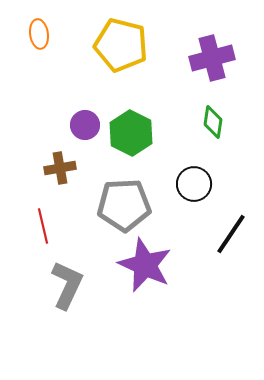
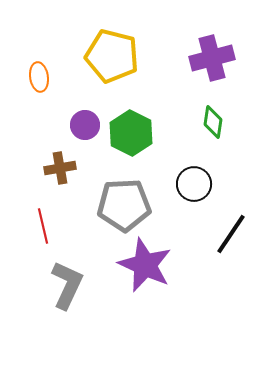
orange ellipse: moved 43 px down
yellow pentagon: moved 9 px left, 11 px down
